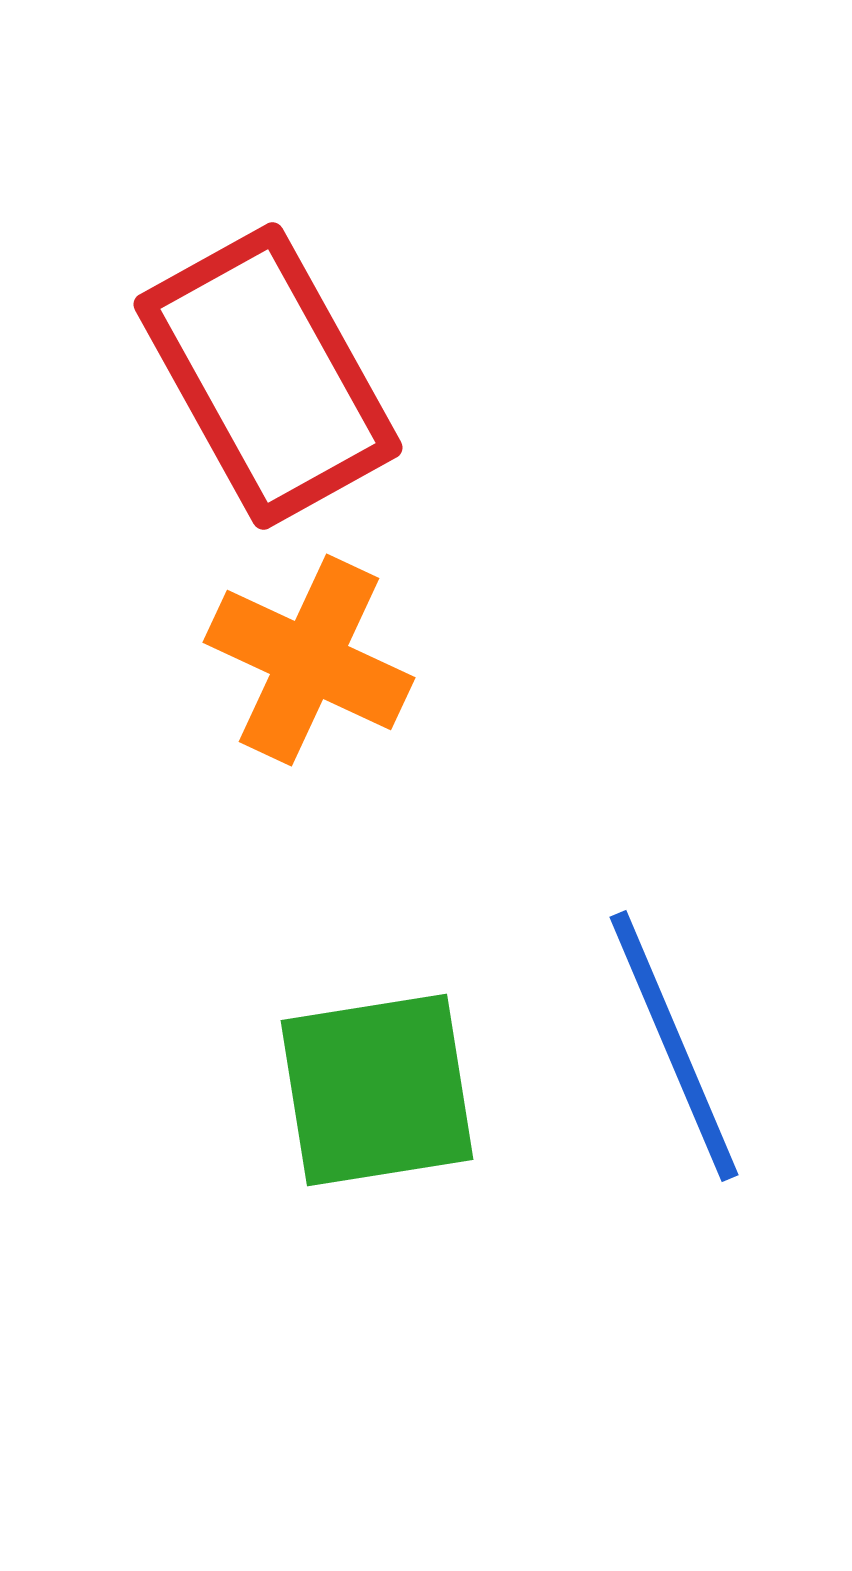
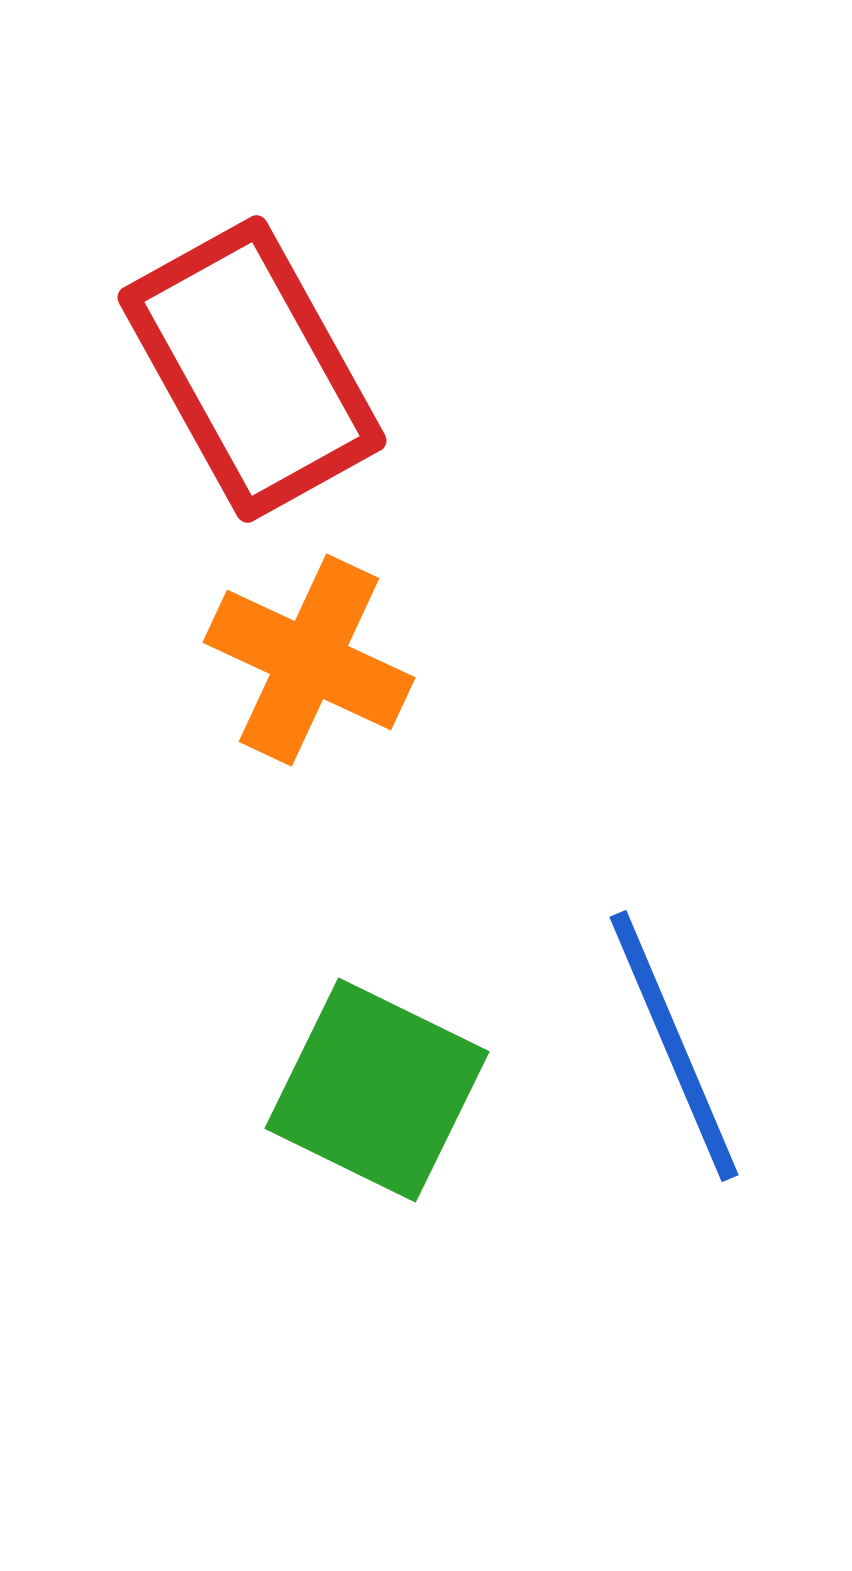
red rectangle: moved 16 px left, 7 px up
green square: rotated 35 degrees clockwise
